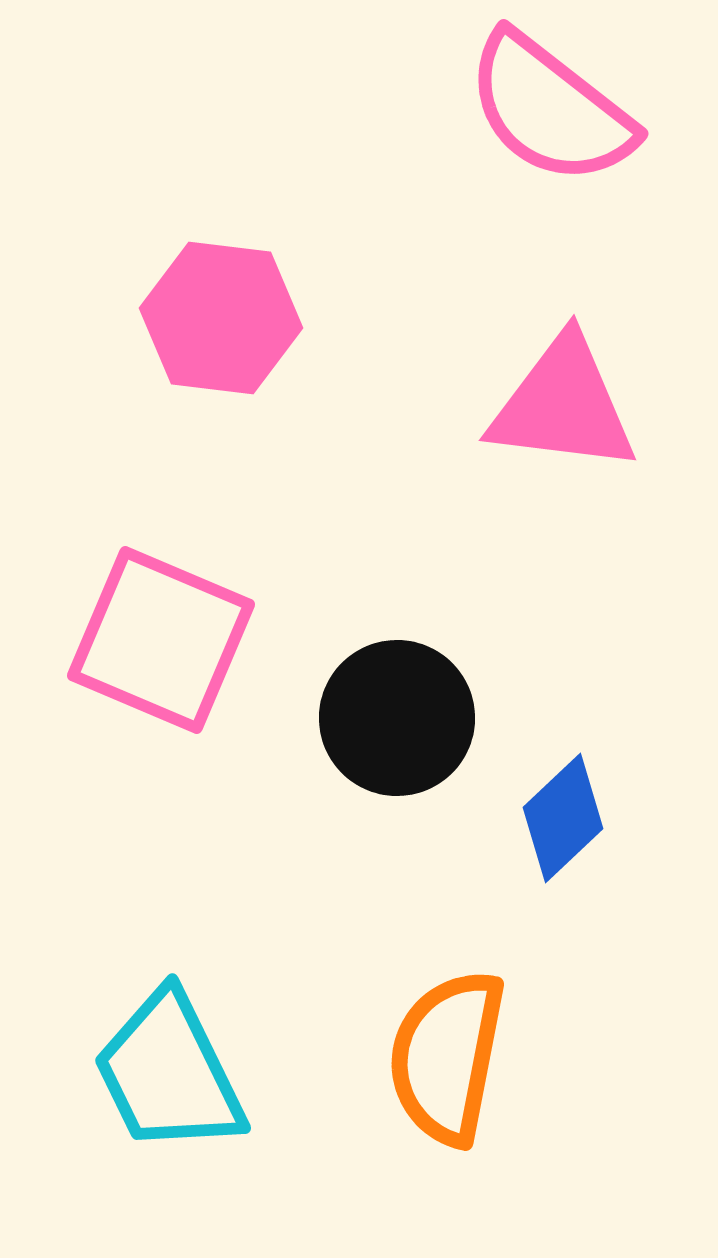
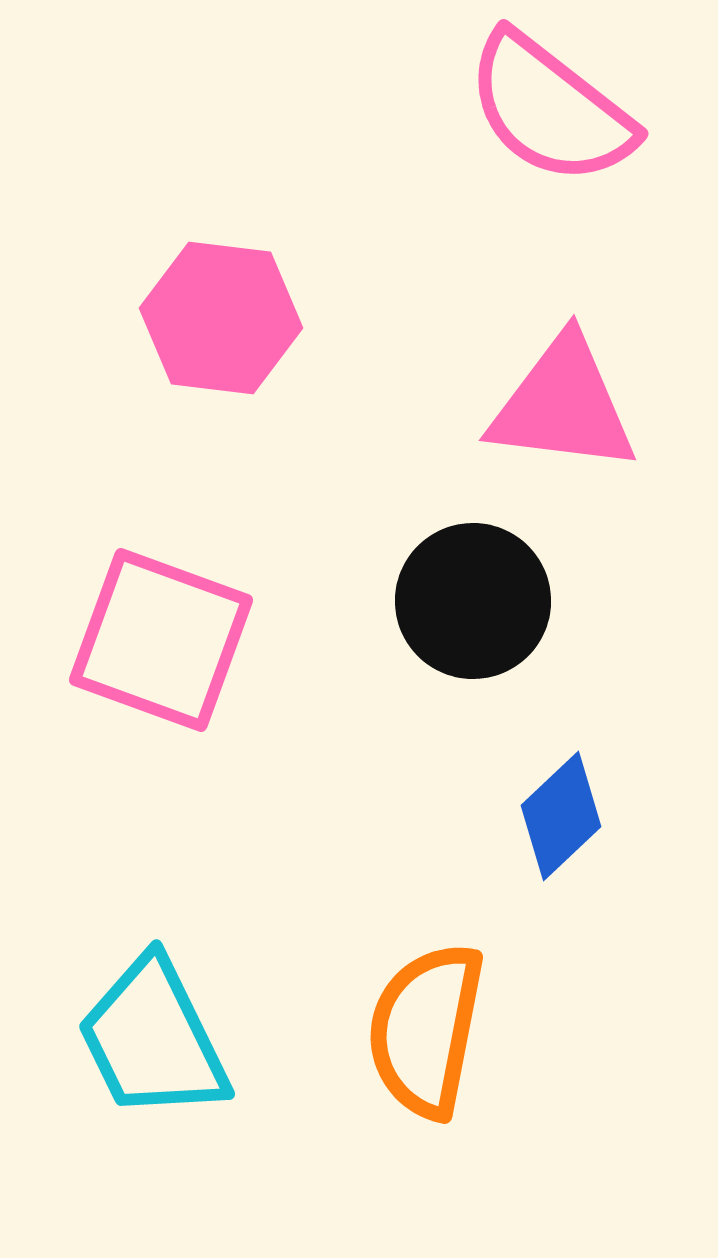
pink square: rotated 3 degrees counterclockwise
black circle: moved 76 px right, 117 px up
blue diamond: moved 2 px left, 2 px up
orange semicircle: moved 21 px left, 27 px up
cyan trapezoid: moved 16 px left, 34 px up
